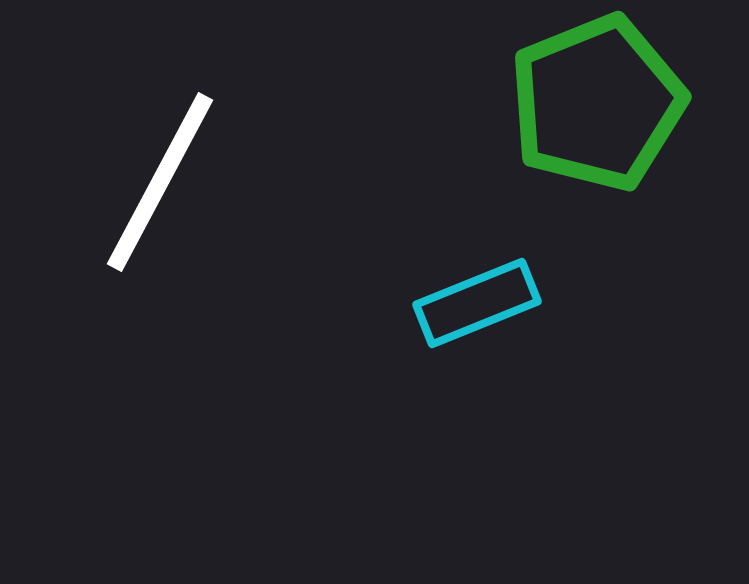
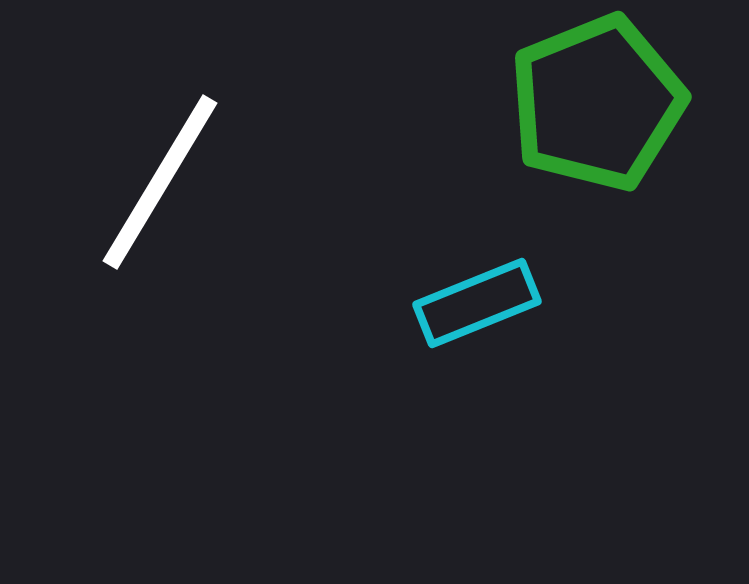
white line: rotated 3 degrees clockwise
